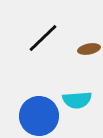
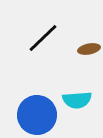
blue circle: moved 2 px left, 1 px up
